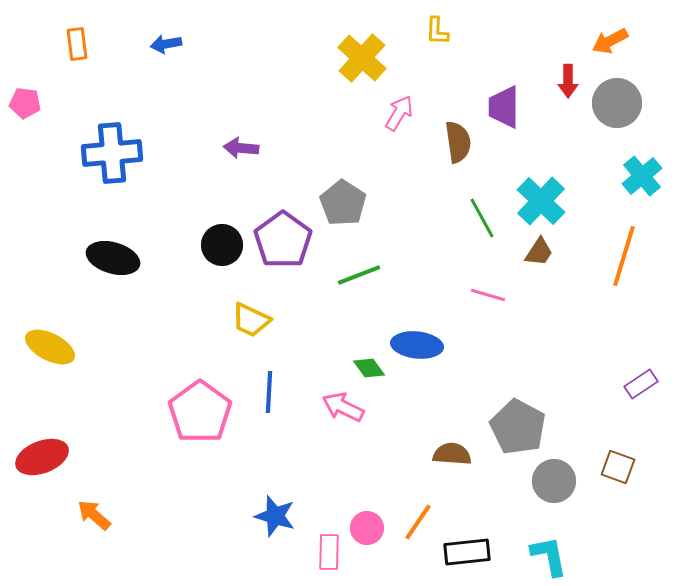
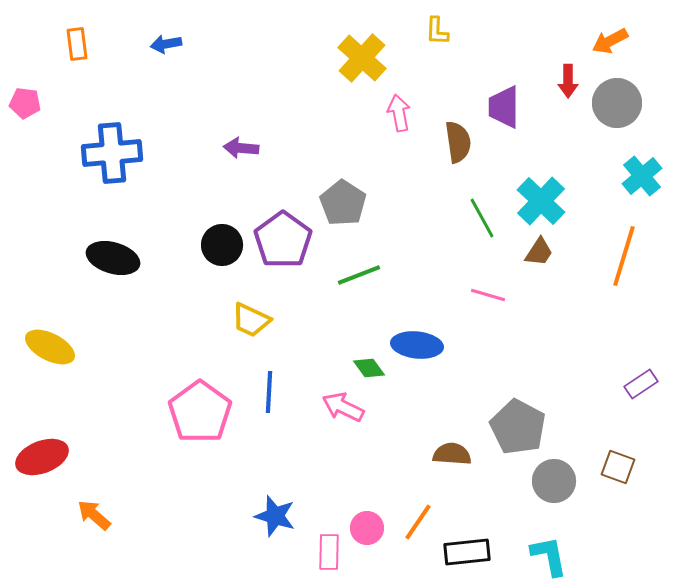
pink arrow at (399, 113): rotated 42 degrees counterclockwise
